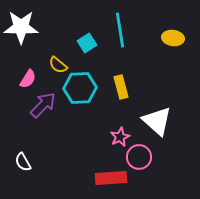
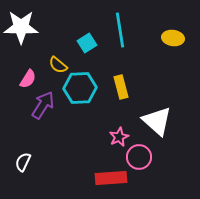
purple arrow: rotated 12 degrees counterclockwise
pink star: moved 1 px left
white semicircle: rotated 54 degrees clockwise
